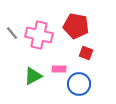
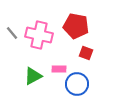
blue circle: moved 2 px left
